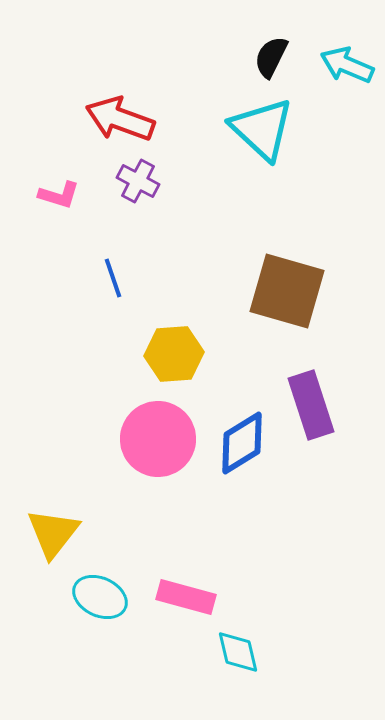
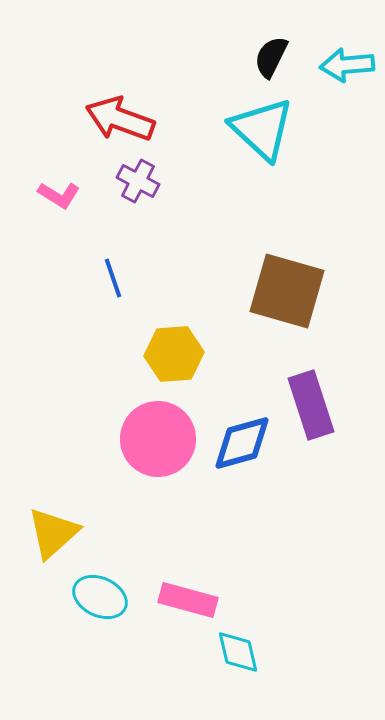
cyan arrow: rotated 28 degrees counterclockwise
pink L-shape: rotated 15 degrees clockwise
blue diamond: rotated 16 degrees clockwise
yellow triangle: rotated 10 degrees clockwise
pink rectangle: moved 2 px right, 3 px down
